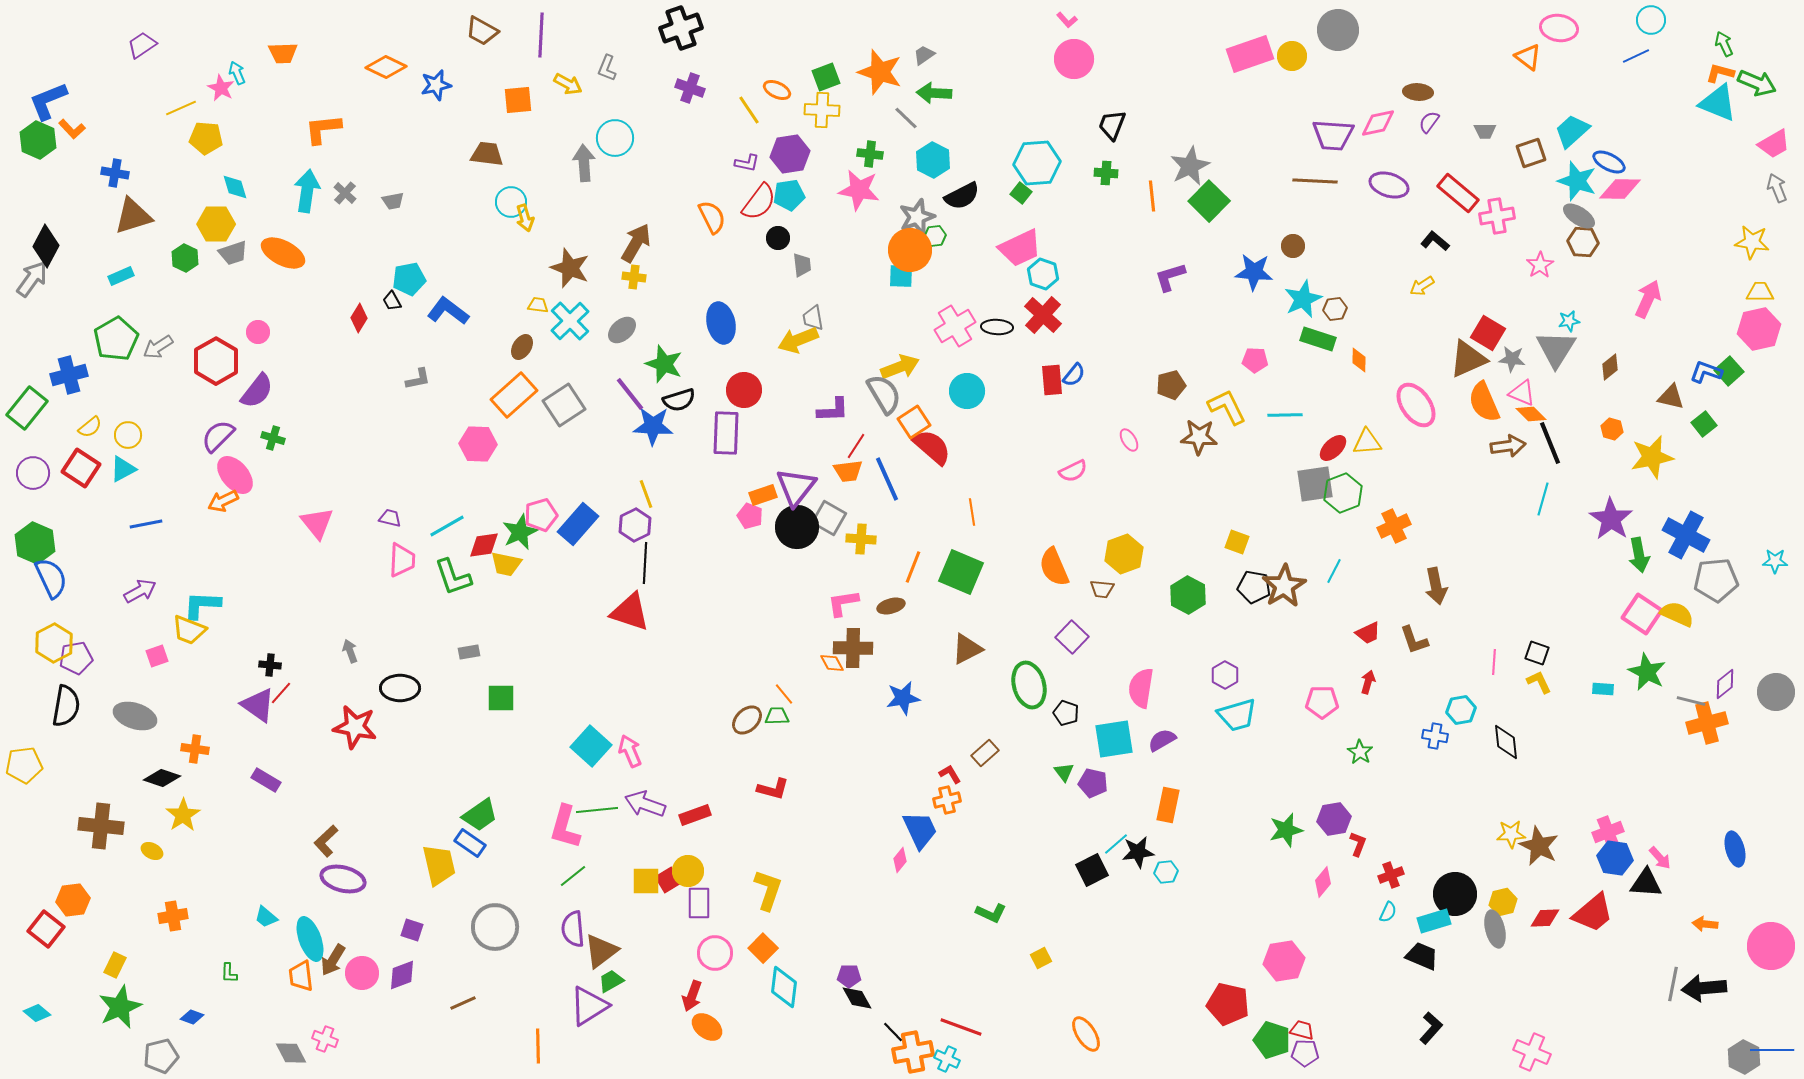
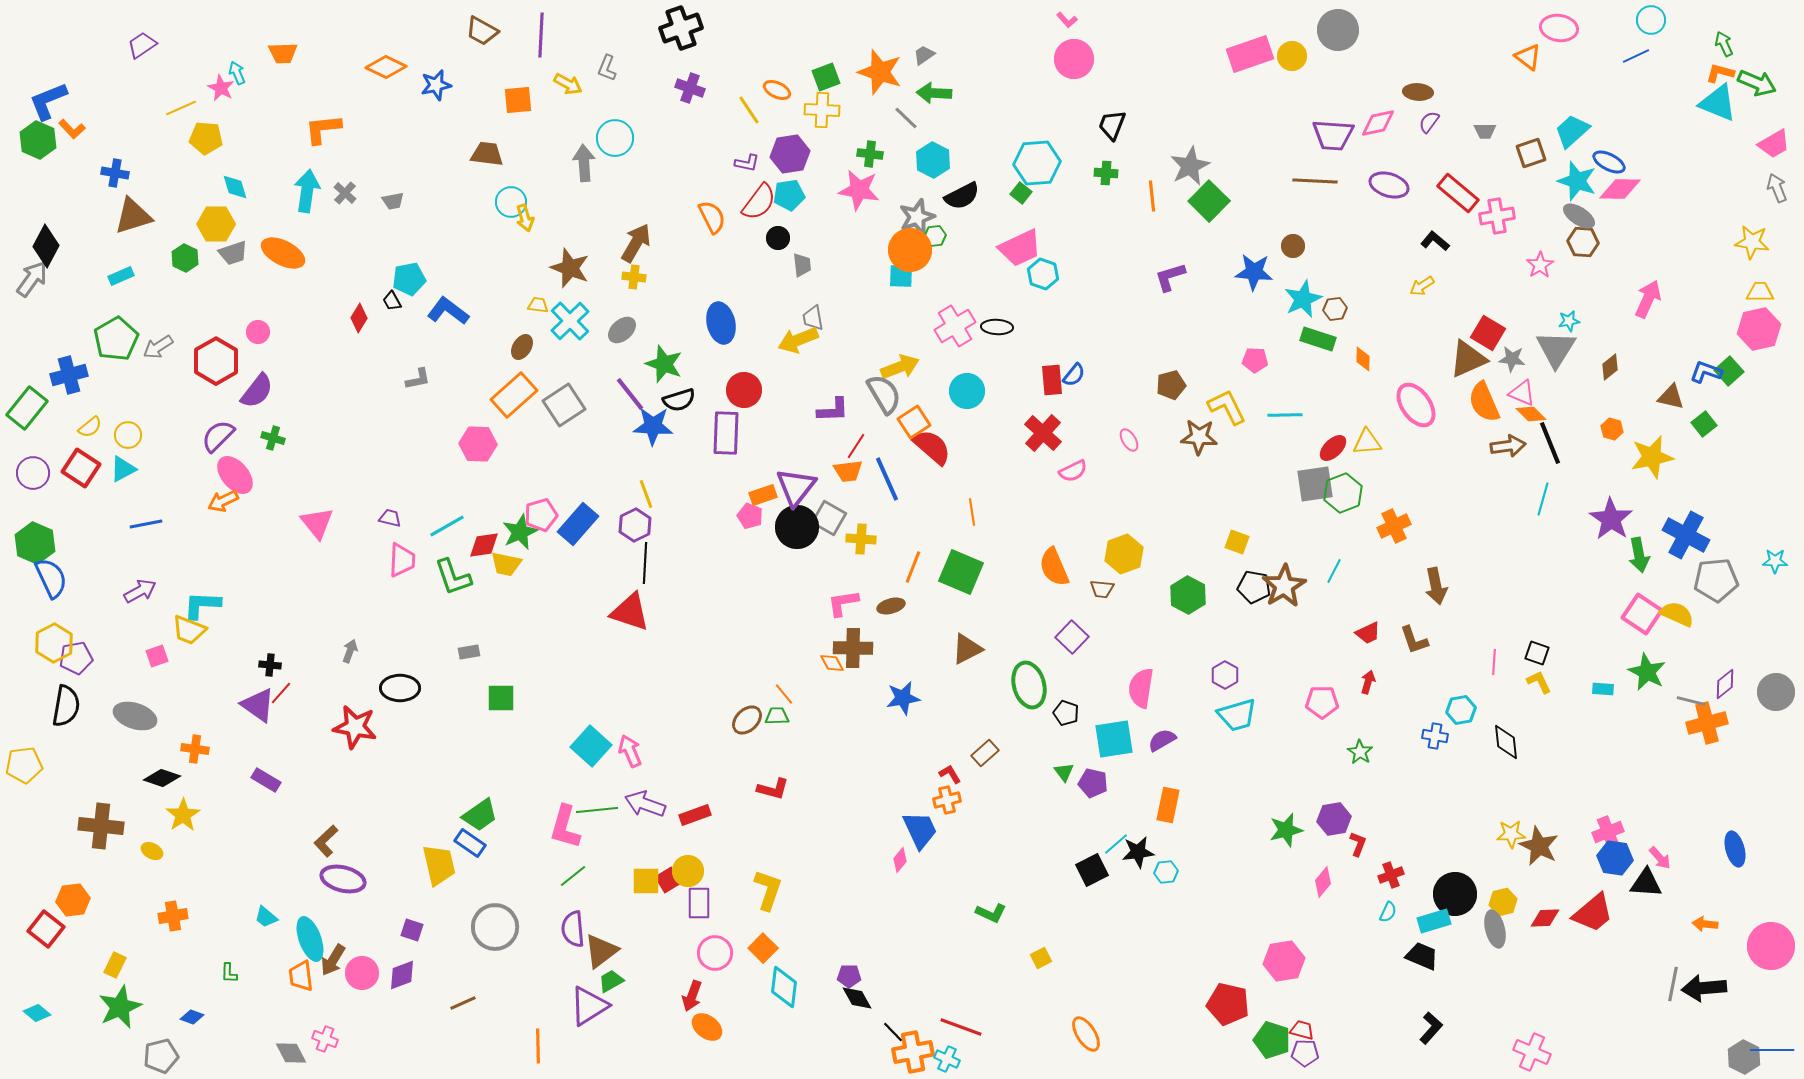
red cross at (1043, 315): moved 118 px down
orange diamond at (1359, 360): moved 4 px right, 1 px up
gray arrow at (350, 651): rotated 40 degrees clockwise
